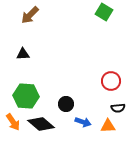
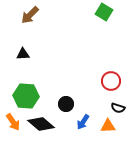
black semicircle: rotated 24 degrees clockwise
blue arrow: rotated 105 degrees clockwise
